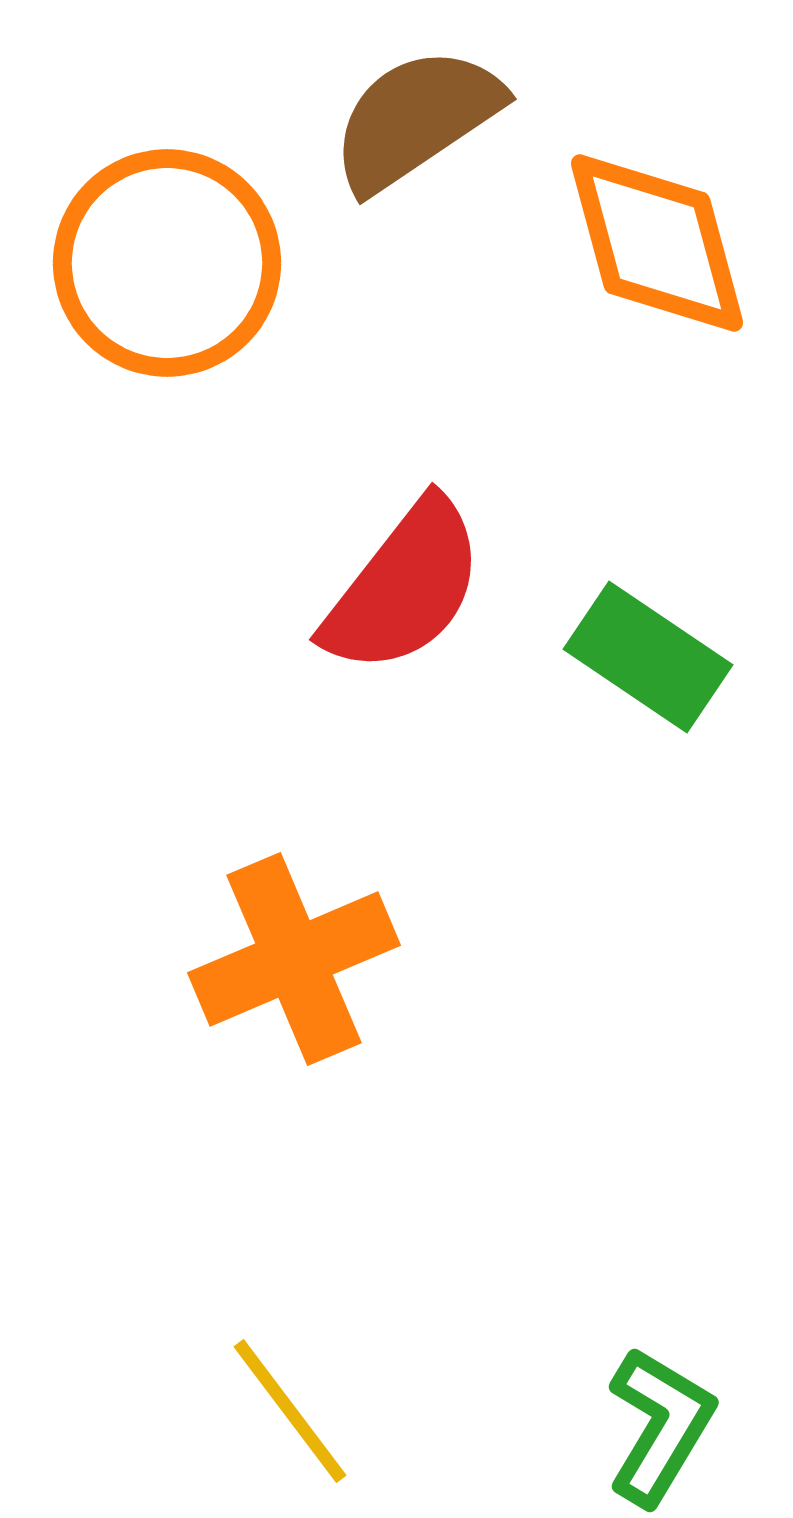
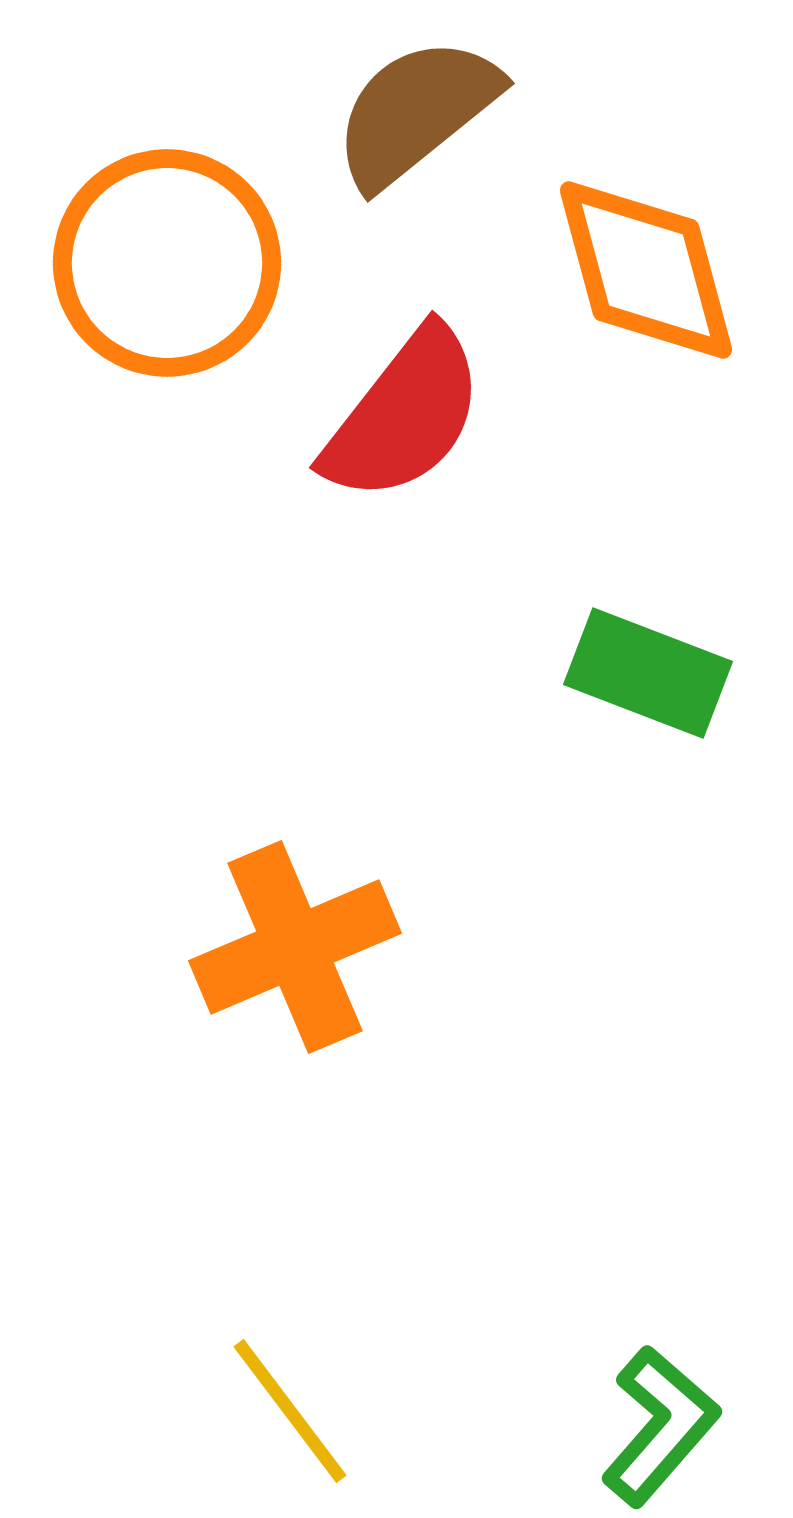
brown semicircle: moved 7 px up; rotated 5 degrees counterclockwise
orange diamond: moved 11 px left, 27 px down
red semicircle: moved 172 px up
green rectangle: moved 16 px down; rotated 13 degrees counterclockwise
orange cross: moved 1 px right, 12 px up
green L-shape: rotated 10 degrees clockwise
